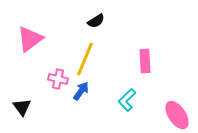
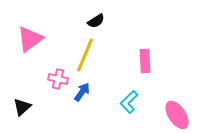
yellow line: moved 4 px up
blue arrow: moved 1 px right, 1 px down
cyan L-shape: moved 2 px right, 2 px down
black triangle: rotated 24 degrees clockwise
